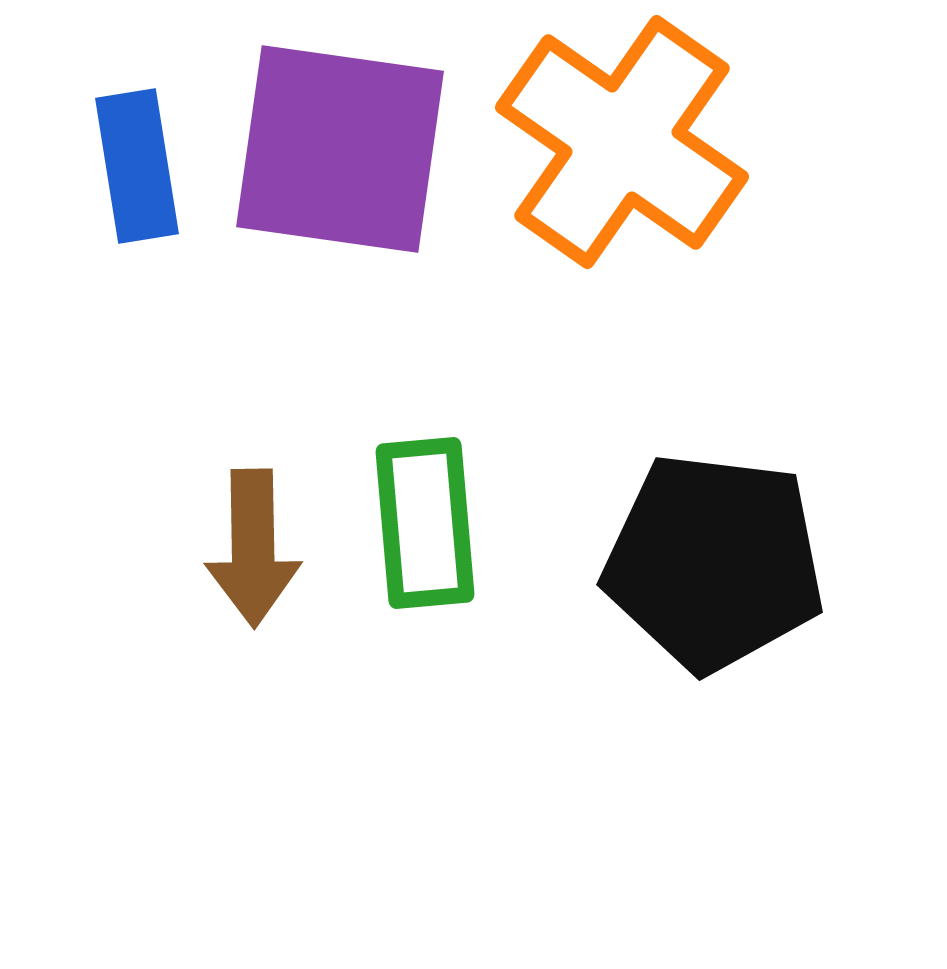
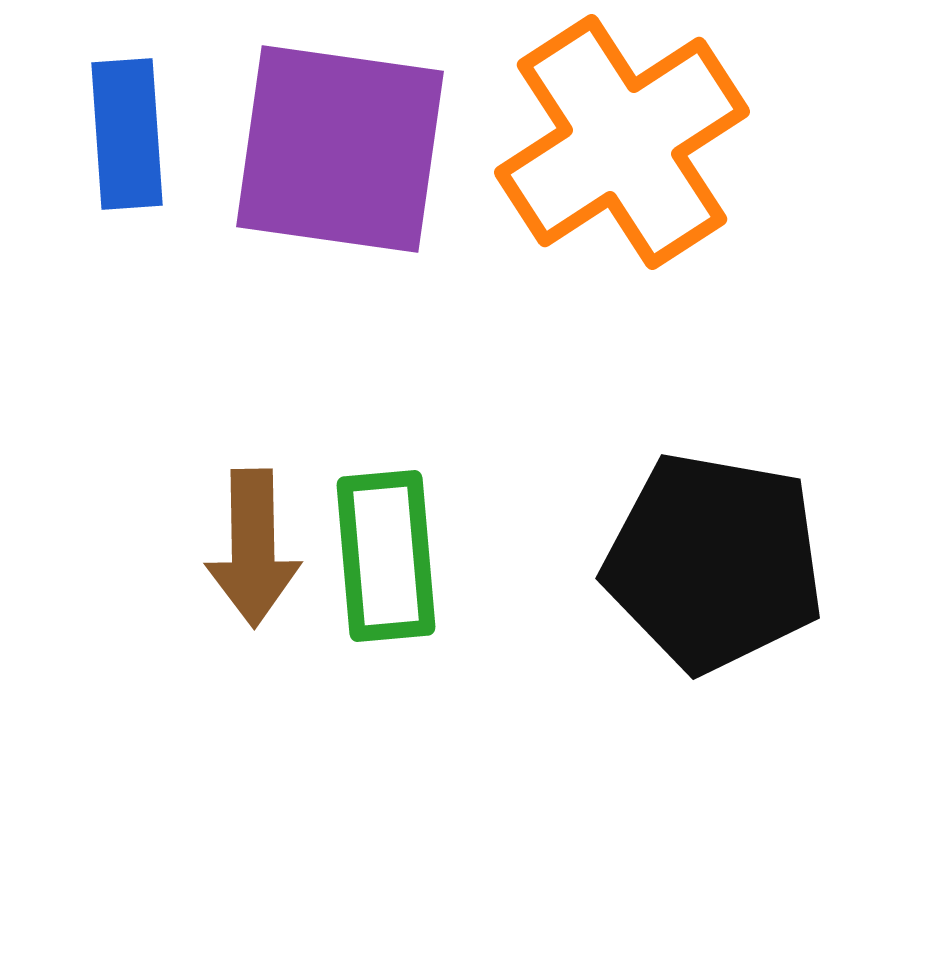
orange cross: rotated 22 degrees clockwise
blue rectangle: moved 10 px left, 32 px up; rotated 5 degrees clockwise
green rectangle: moved 39 px left, 33 px down
black pentagon: rotated 3 degrees clockwise
